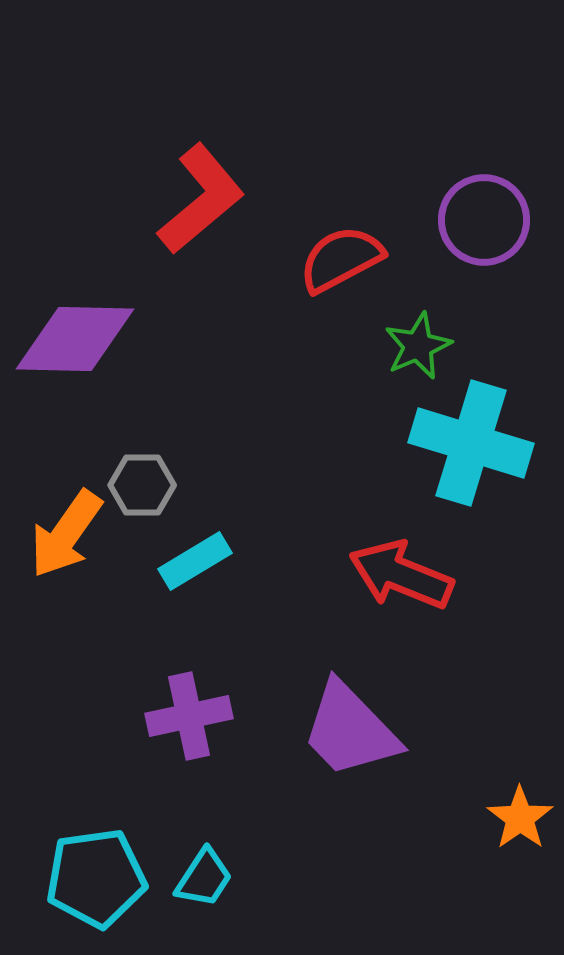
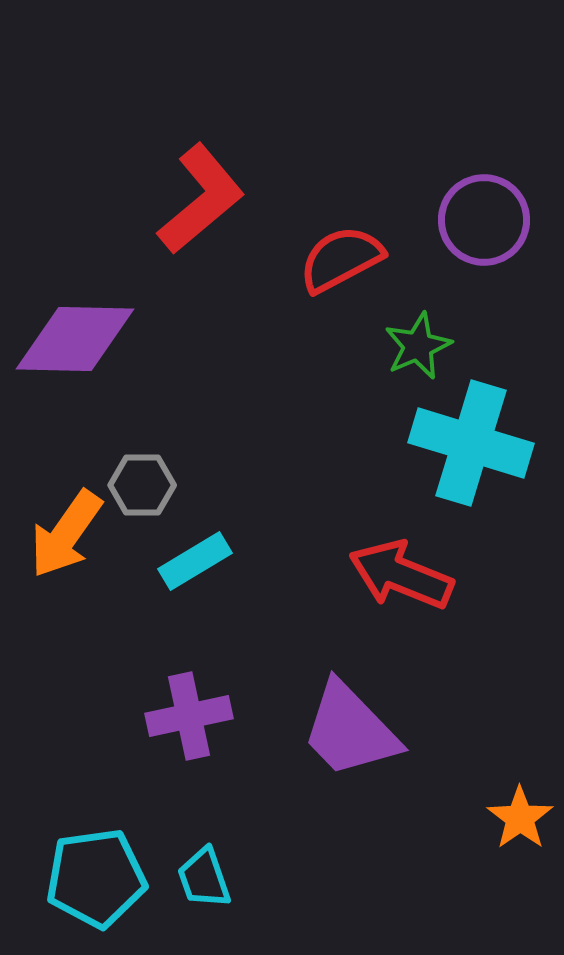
cyan trapezoid: rotated 128 degrees clockwise
